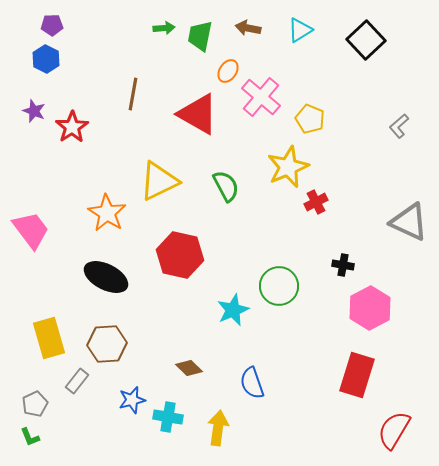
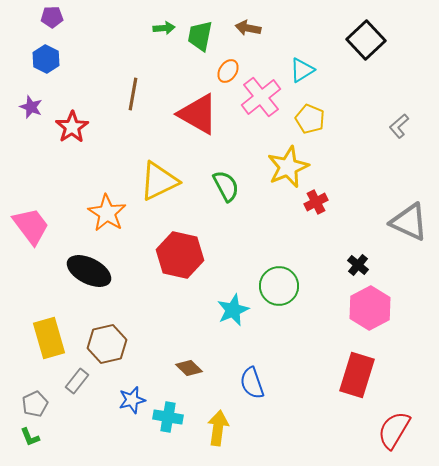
purple pentagon: moved 8 px up
cyan triangle: moved 2 px right, 40 px down
pink cross: rotated 12 degrees clockwise
purple star: moved 3 px left, 4 px up
pink trapezoid: moved 4 px up
black cross: moved 15 px right; rotated 30 degrees clockwise
black ellipse: moved 17 px left, 6 px up
brown hexagon: rotated 9 degrees counterclockwise
